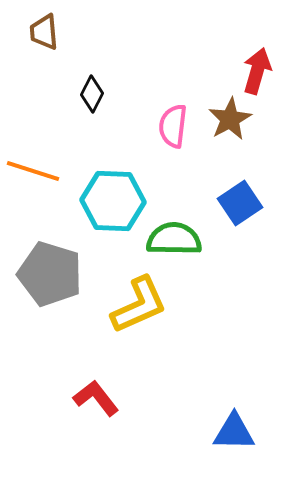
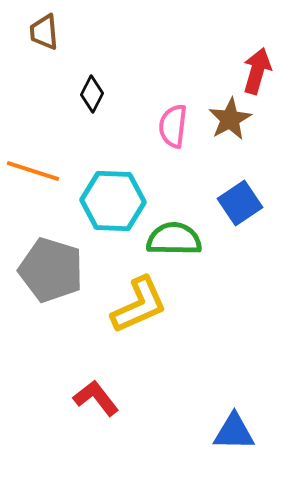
gray pentagon: moved 1 px right, 4 px up
